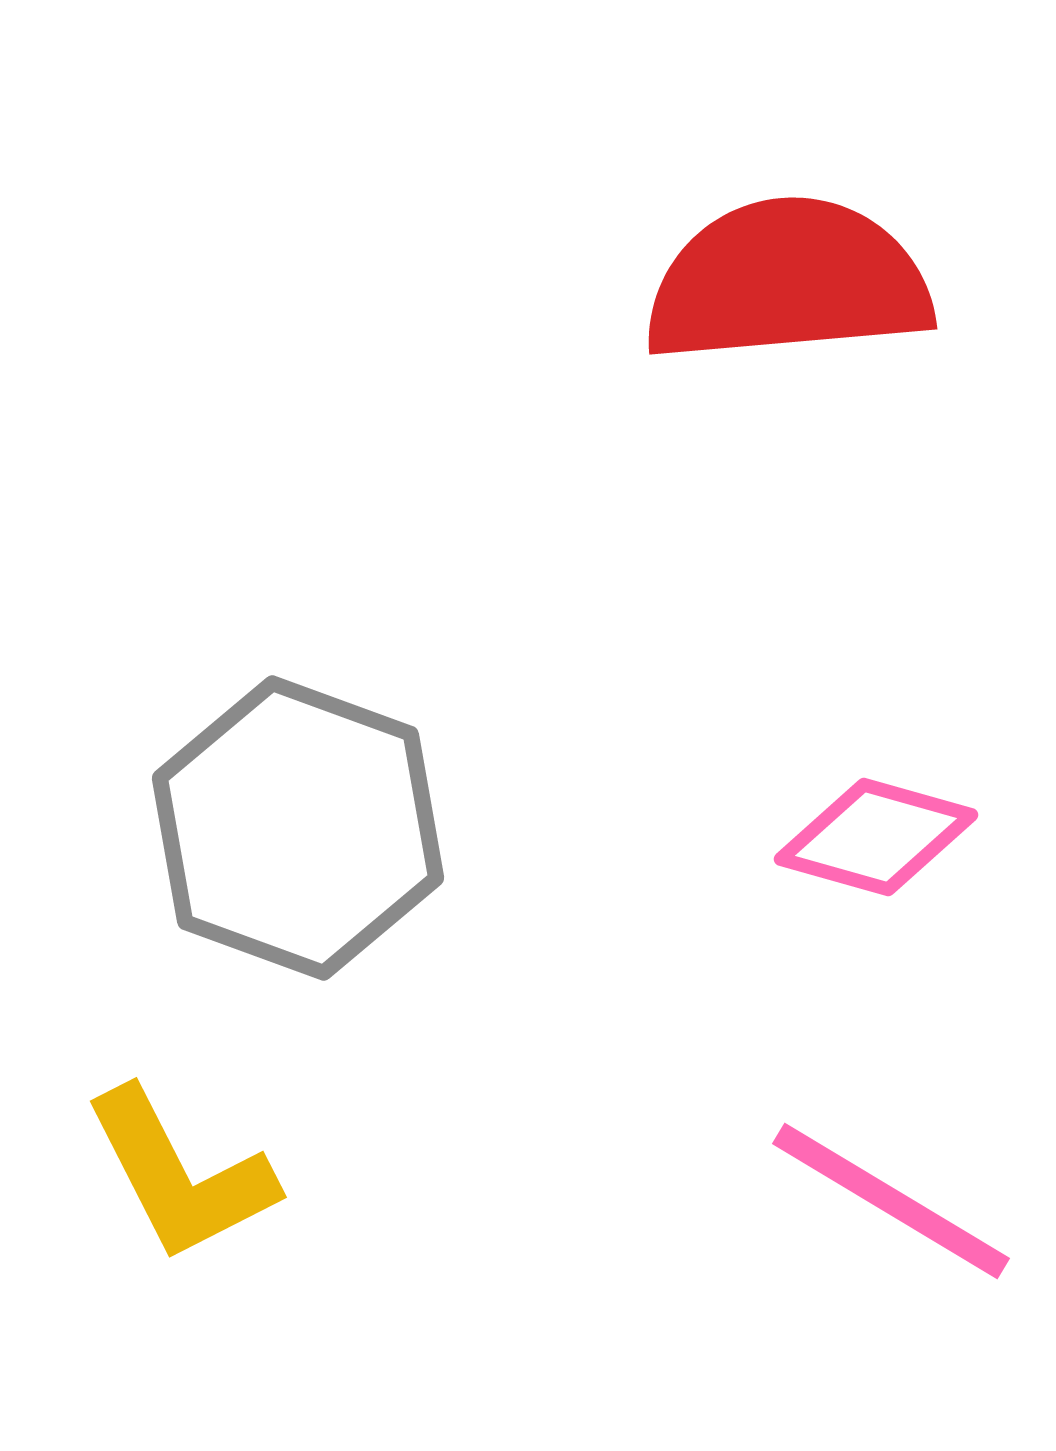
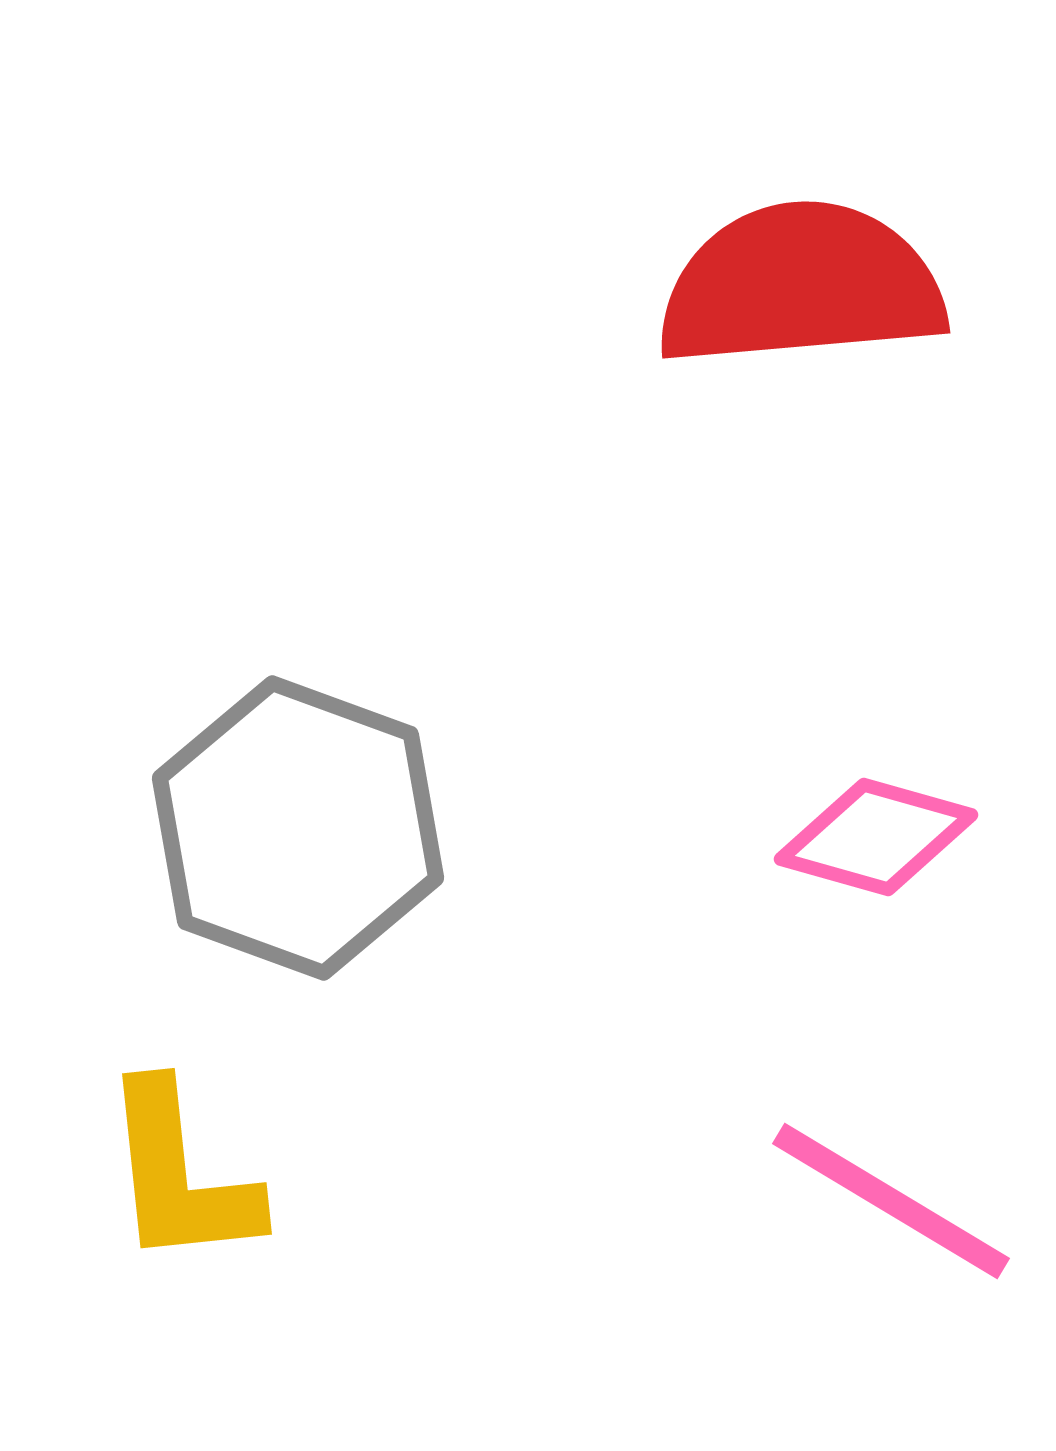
red semicircle: moved 13 px right, 4 px down
yellow L-shape: rotated 21 degrees clockwise
